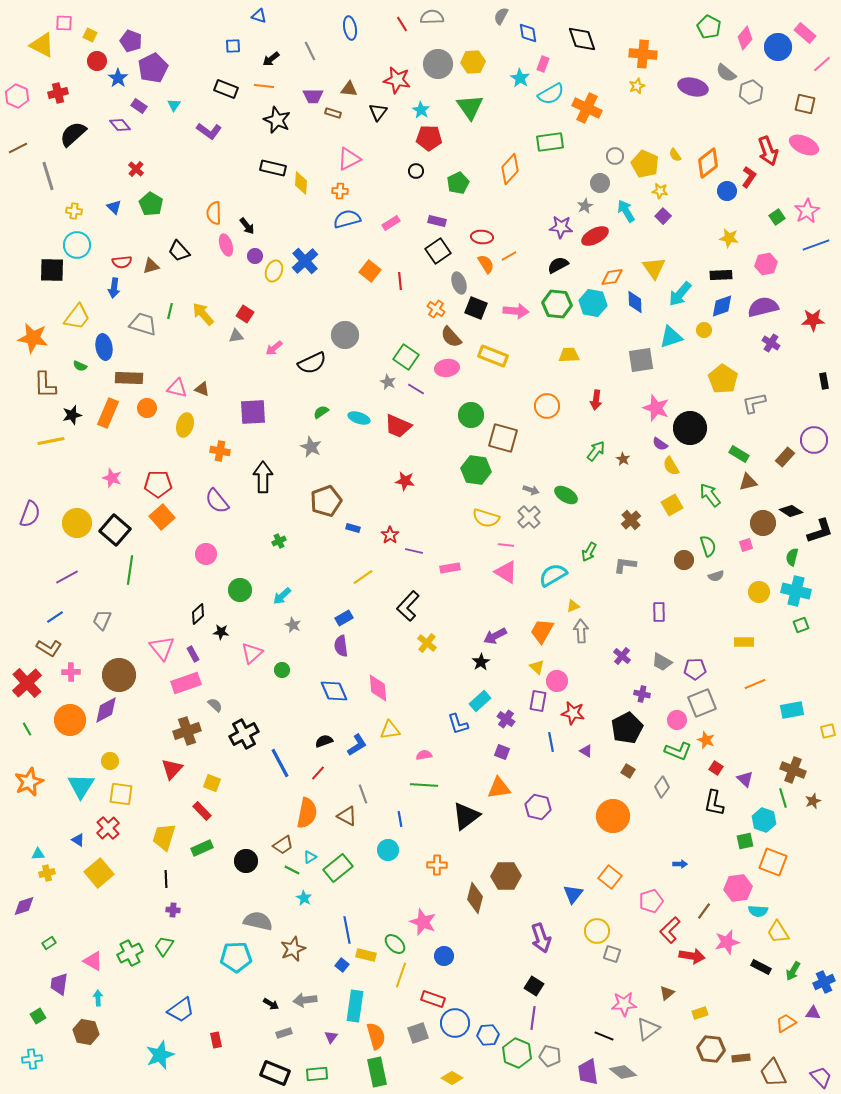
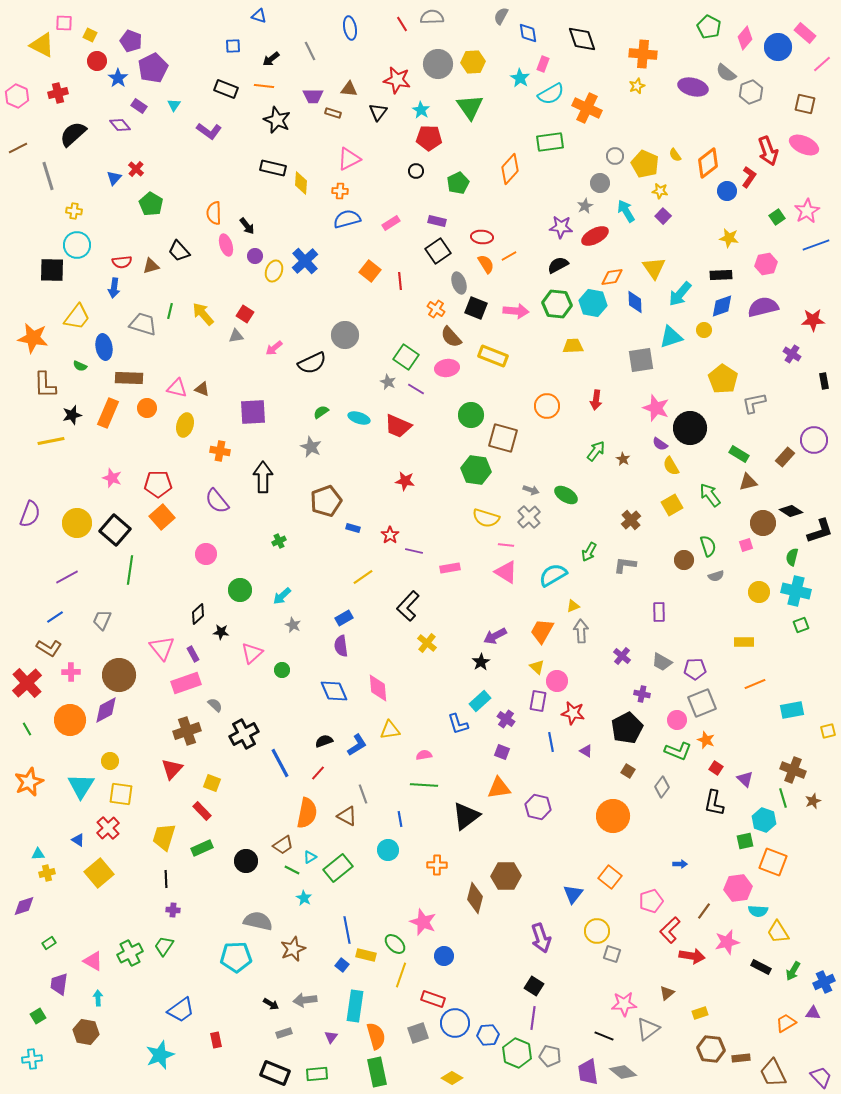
blue triangle at (114, 207): moved 29 px up; rotated 28 degrees clockwise
purple cross at (771, 343): moved 21 px right, 11 px down
yellow trapezoid at (569, 355): moved 4 px right, 9 px up
